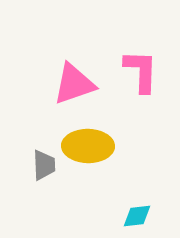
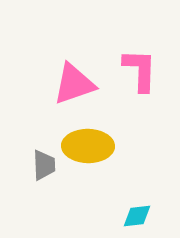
pink L-shape: moved 1 px left, 1 px up
